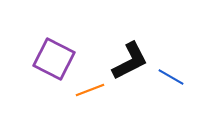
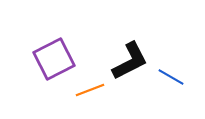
purple square: rotated 36 degrees clockwise
